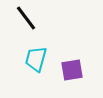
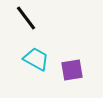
cyan trapezoid: rotated 104 degrees clockwise
